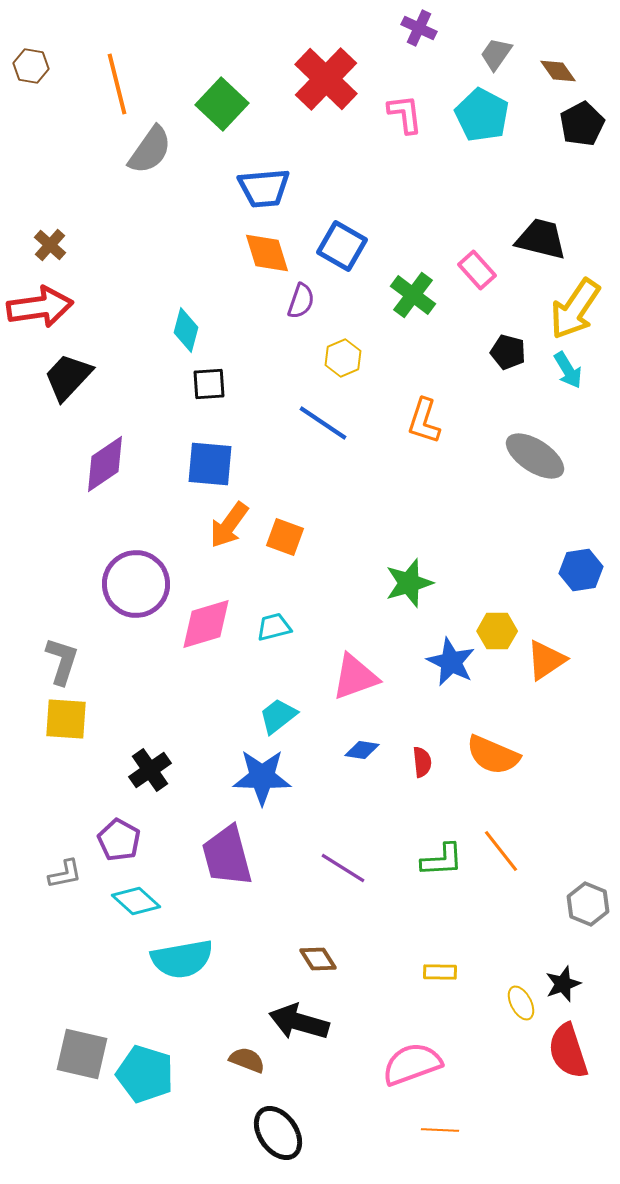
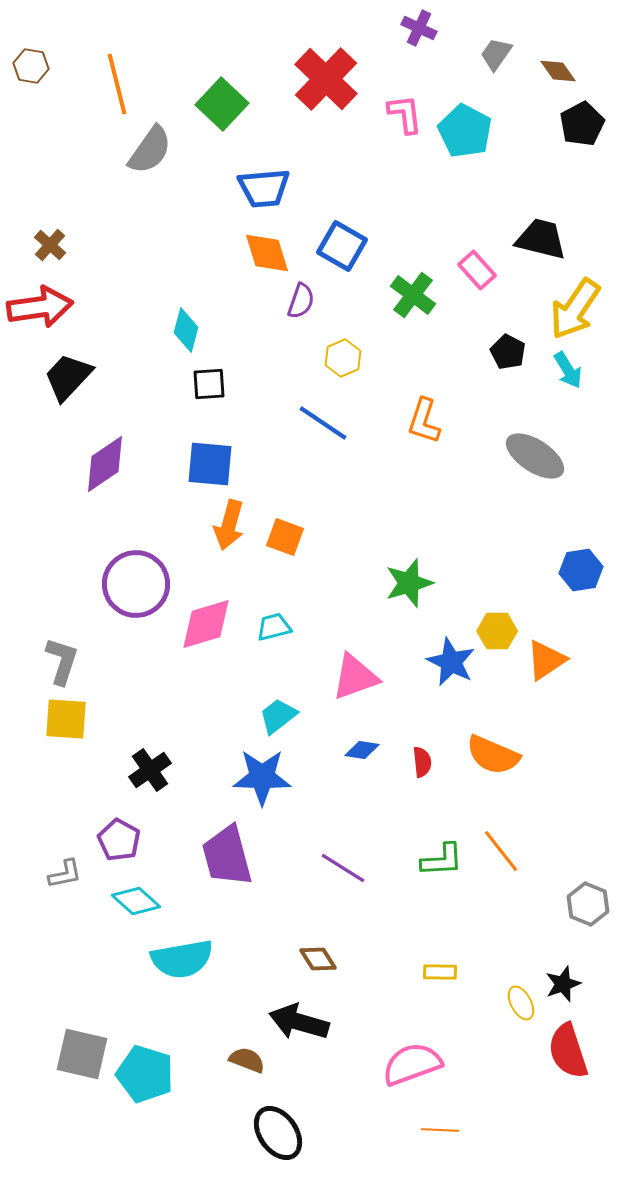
cyan pentagon at (482, 115): moved 17 px left, 16 px down
black pentagon at (508, 352): rotated 12 degrees clockwise
orange arrow at (229, 525): rotated 21 degrees counterclockwise
